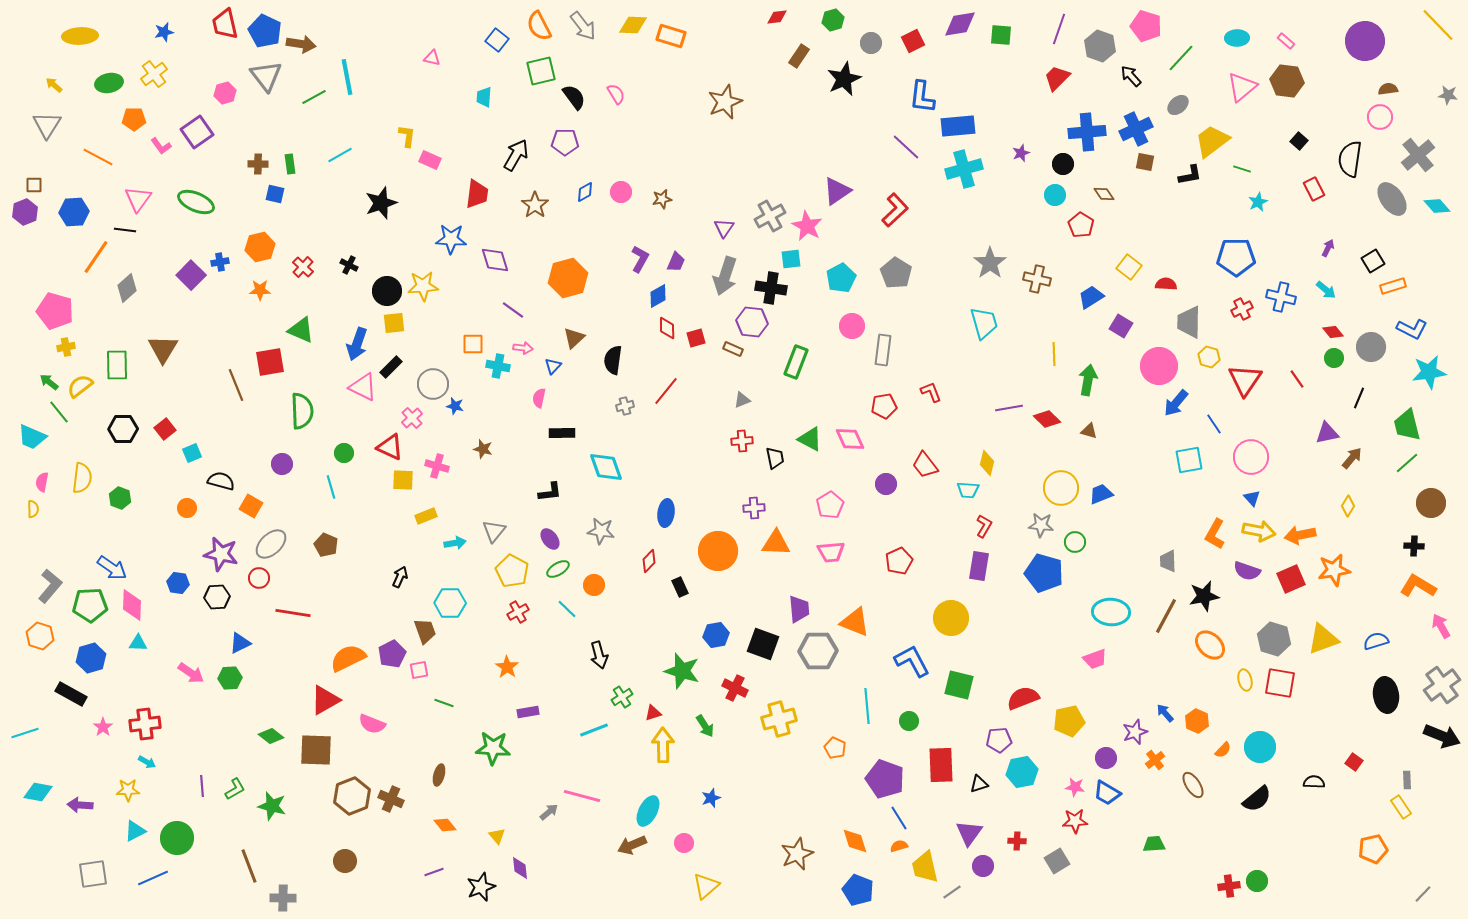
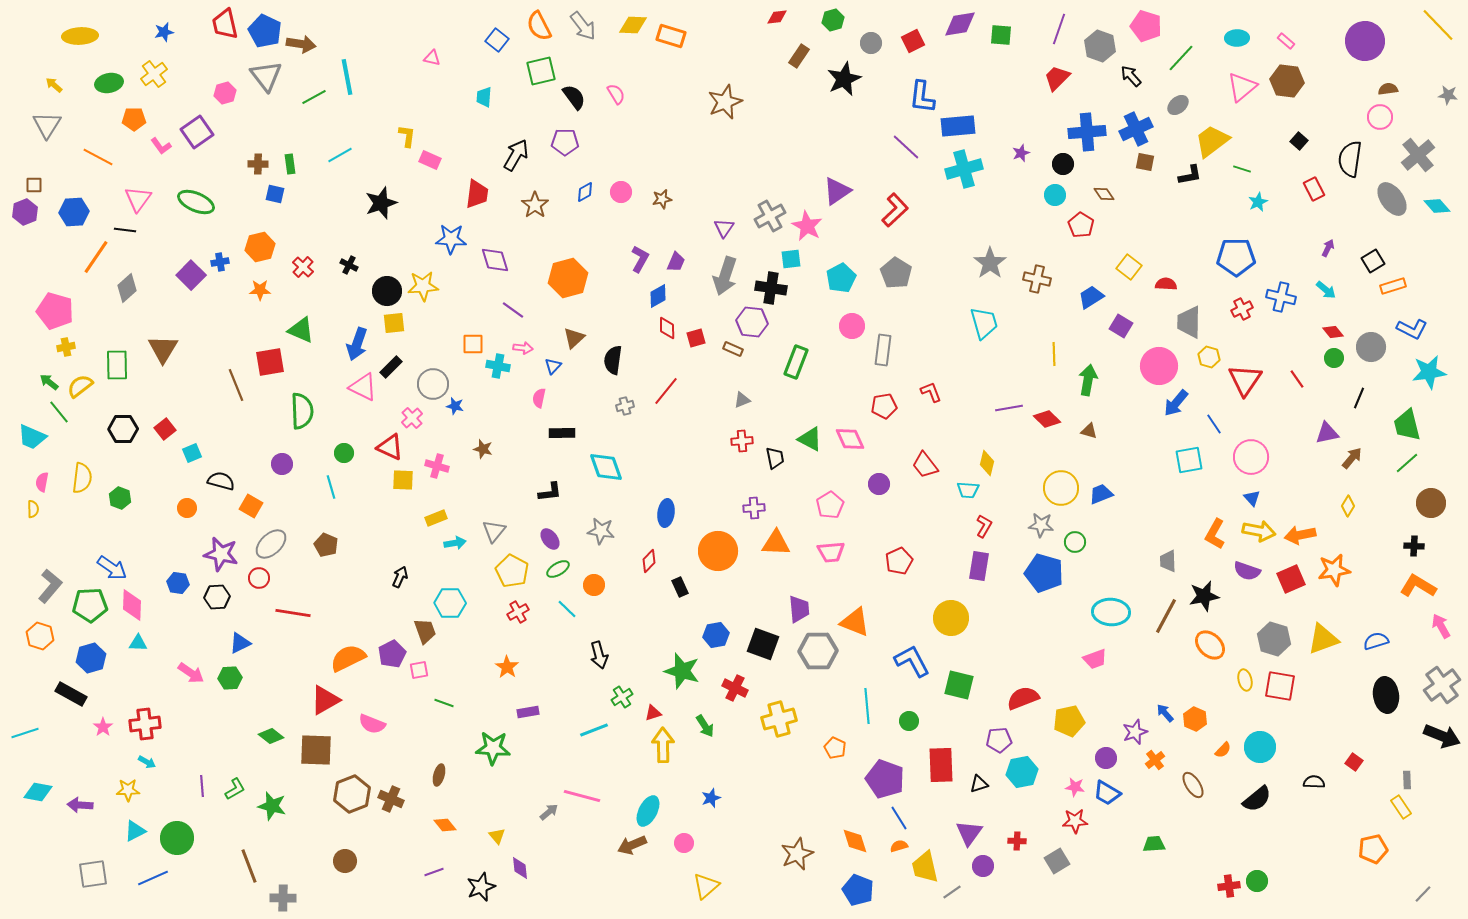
purple circle at (886, 484): moved 7 px left
yellow rectangle at (426, 516): moved 10 px right, 2 px down
red square at (1280, 683): moved 3 px down
orange hexagon at (1197, 721): moved 2 px left, 2 px up
brown hexagon at (352, 796): moved 2 px up
